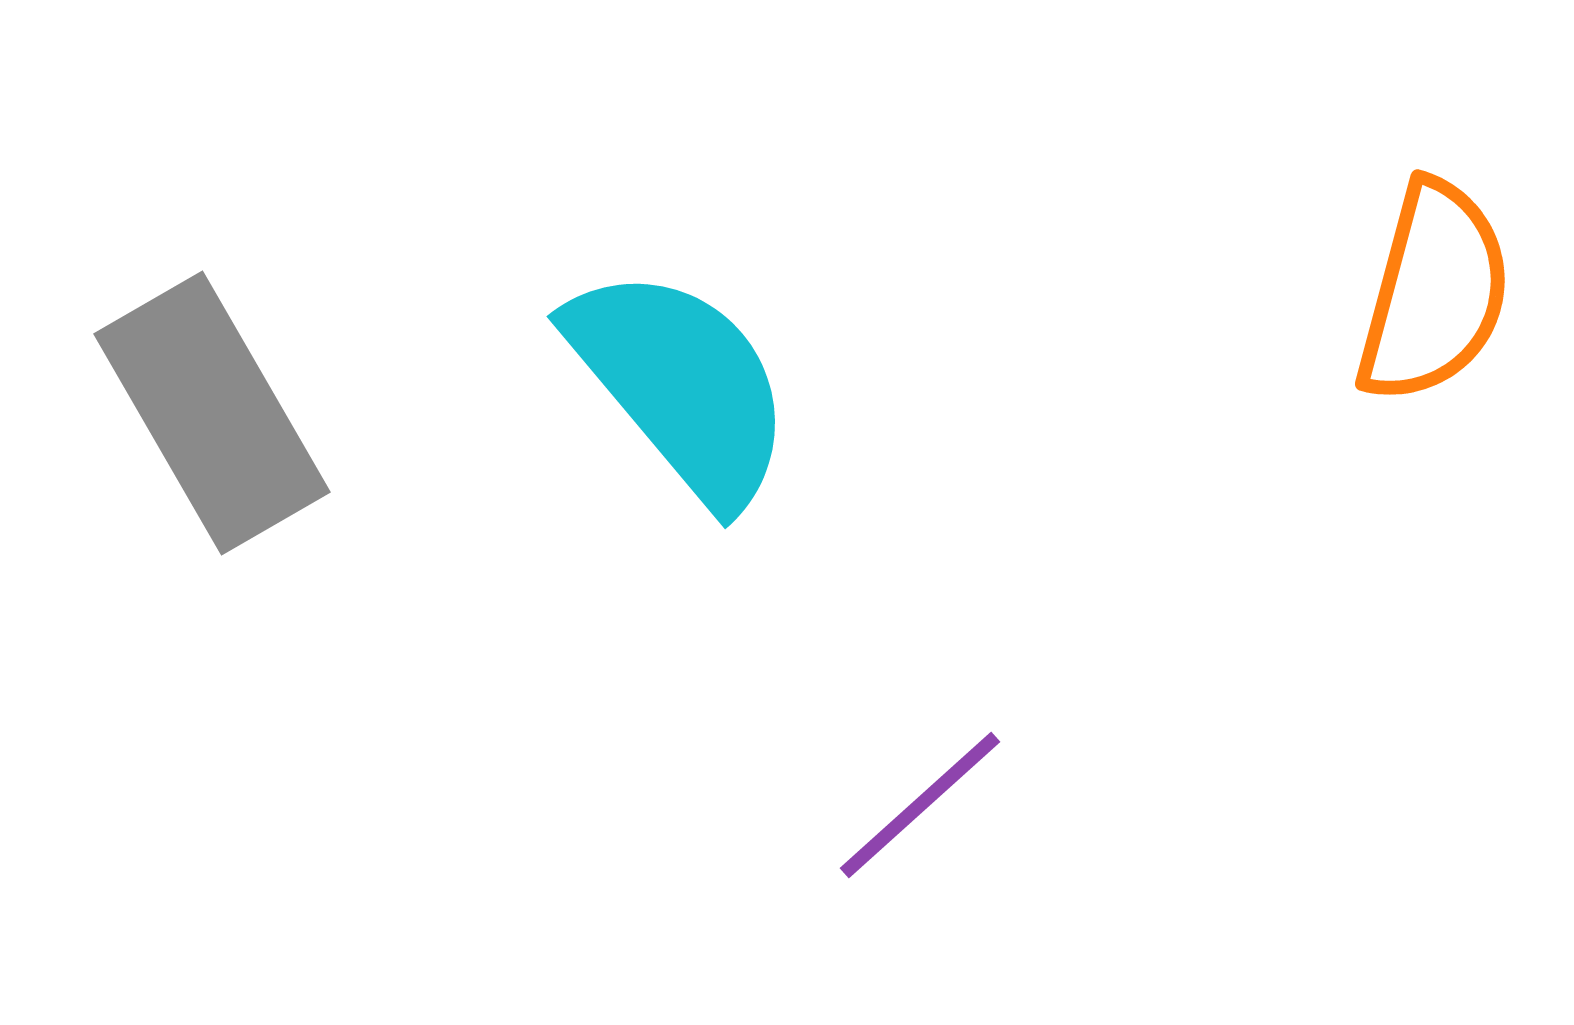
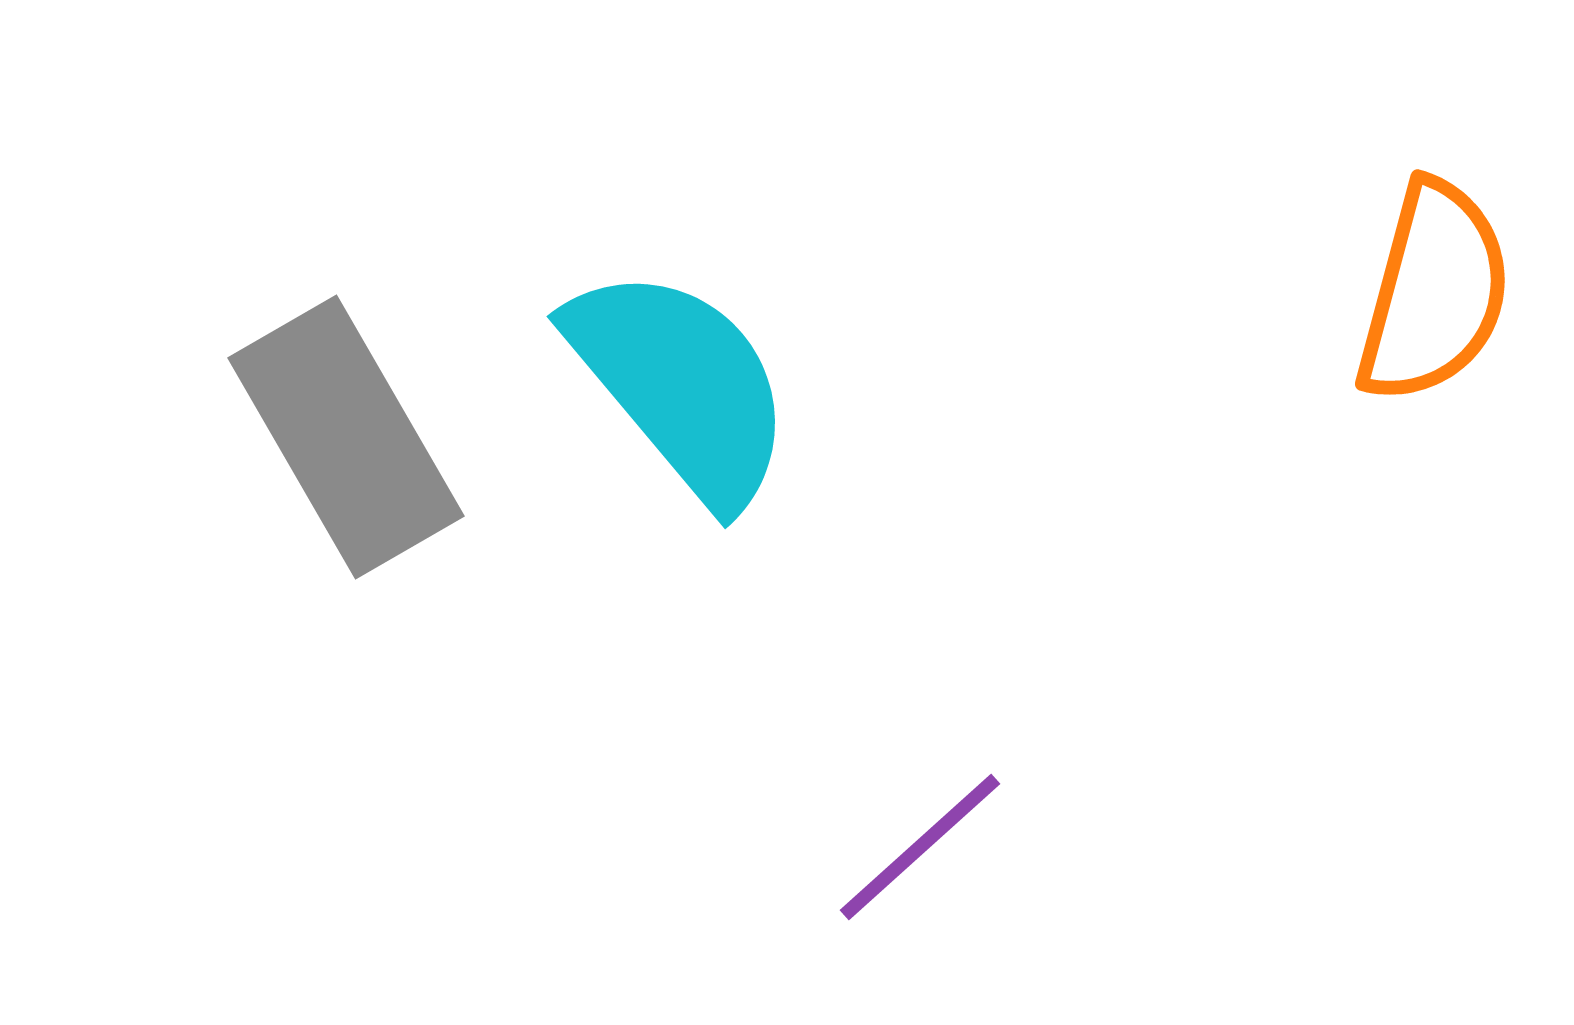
gray rectangle: moved 134 px right, 24 px down
purple line: moved 42 px down
